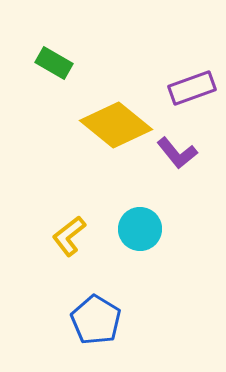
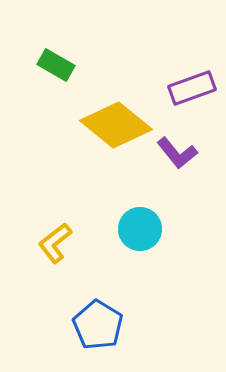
green rectangle: moved 2 px right, 2 px down
yellow L-shape: moved 14 px left, 7 px down
blue pentagon: moved 2 px right, 5 px down
